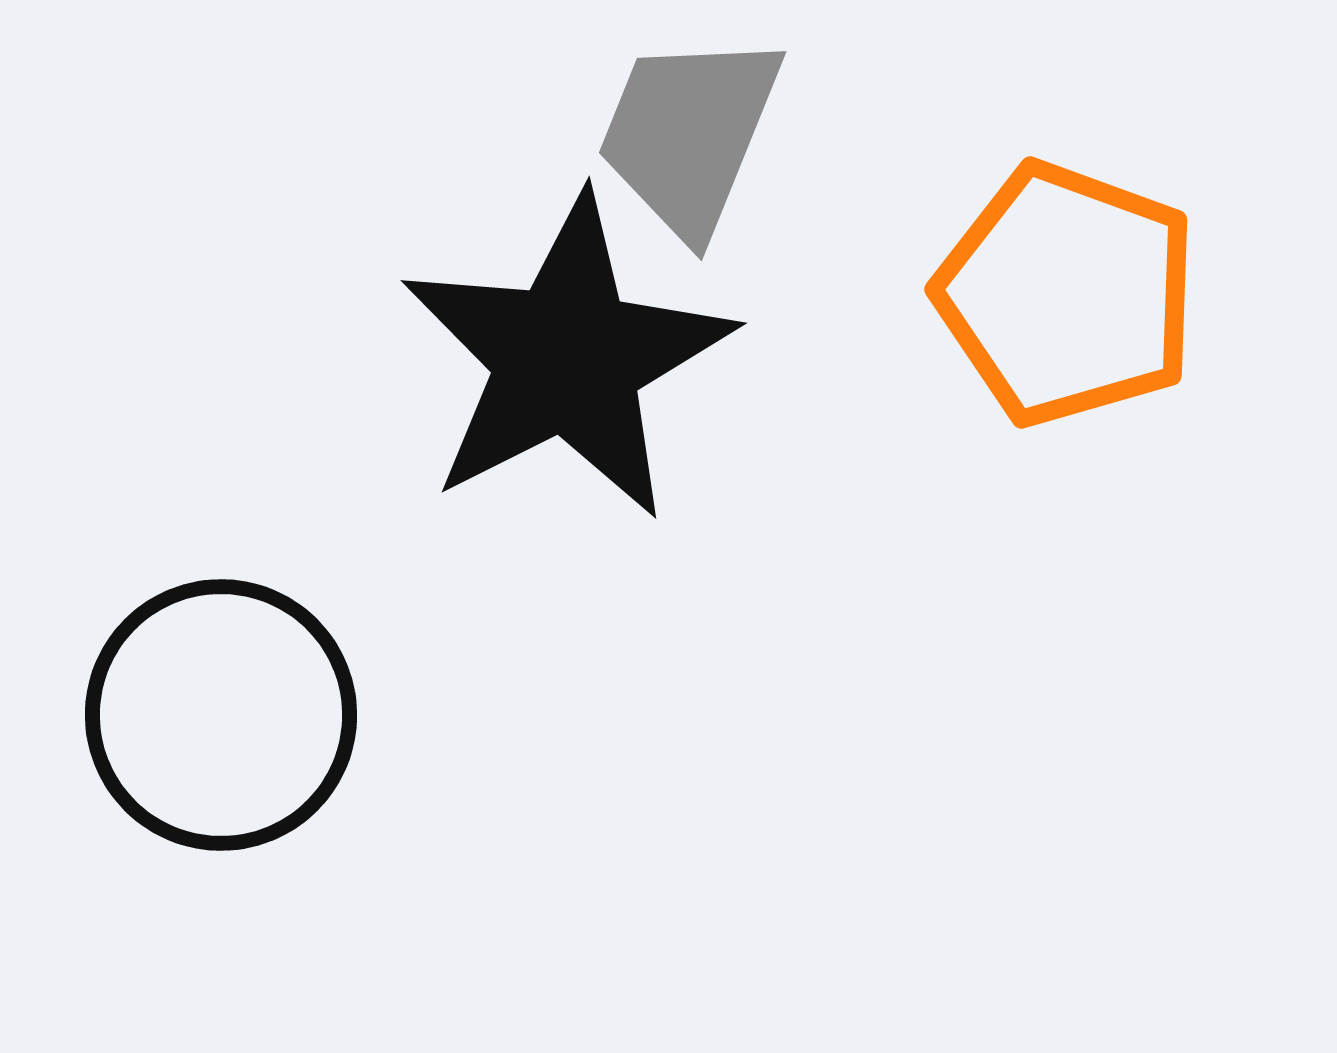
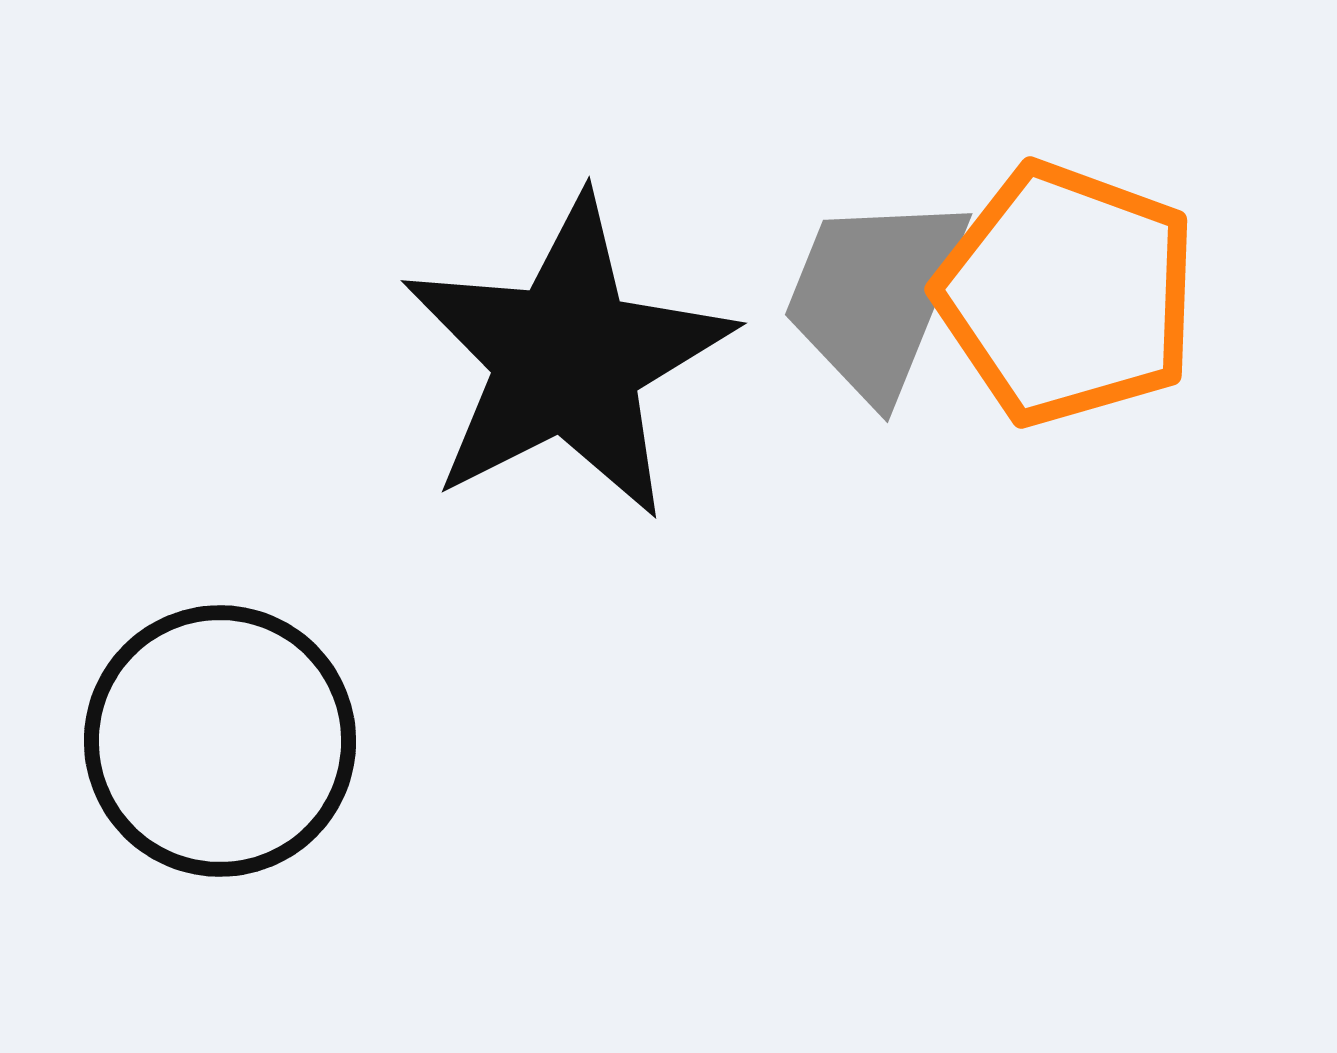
gray trapezoid: moved 186 px right, 162 px down
black circle: moved 1 px left, 26 px down
